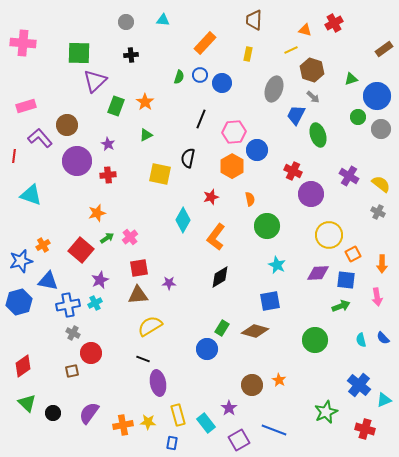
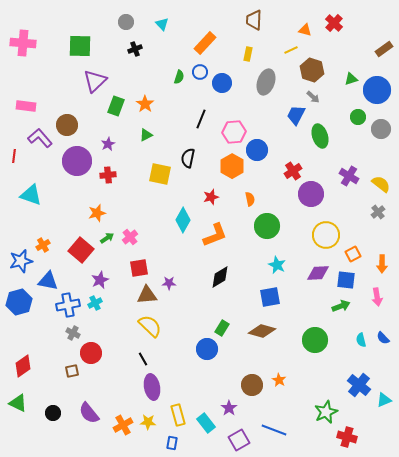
cyan triangle at (163, 20): moved 1 px left, 4 px down; rotated 40 degrees clockwise
red cross at (334, 23): rotated 18 degrees counterclockwise
green square at (79, 53): moved 1 px right, 7 px up
black cross at (131, 55): moved 4 px right, 6 px up; rotated 16 degrees counterclockwise
blue circle at (200, 75): moved 3 px up
gray ellipse at (274, 89): moved 8 px left, 7 px up
blue circle at (377, 96): moved 6 px up
orange star at (145, 102): moved 2 px down
pink rectangle at (26, 106): rotated 24 degrees clockwise
green ellipse at (318, 135): moved 2 px right, 1 px down
purple star at (108, 144): rotated 16 degrees clockwise
red cross at (293, 171): rotated 30 degrees clockwise
gray cross at (378, 212): rotated 24 degrees clockwise
yellow circle at (329, 235): moved 3 px left
orange L-shape at (216, 237): moved 1 px left, 2 px up; rotated 148 degrees counterclockwise
brown triangle at (138, 295): moved 9 px right
blue square at (270, 301): moved 4 px up
yellow semicircle at (150, 326): rotated 75 degrees clockwise
brown diamond at (255, 331): moved 7 px right
black line at (143, 359): rotated 40 degrees clockwise
purple ellipse at (158, 383): moved 6 px left, 4 px down
green triangle at (27, 403): moved 9 px left; rotated 18 degrees counterclockwise
purple semicircle at (89, 413): rotated 75 degrees counterclockwise
orange cross at (123, 425): rotated 18 degrees counterclockwise
red cross at (365, 429): moved 18 px left, 8 px down
